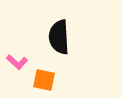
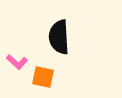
orange square: moved 1 px left, 3 px up
